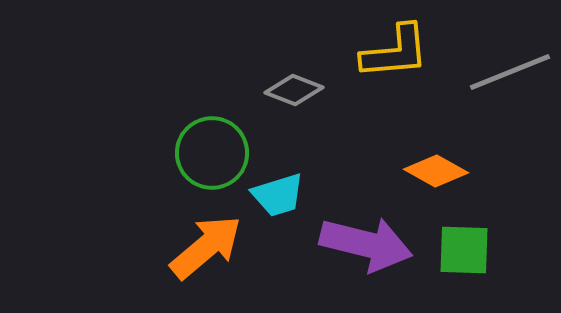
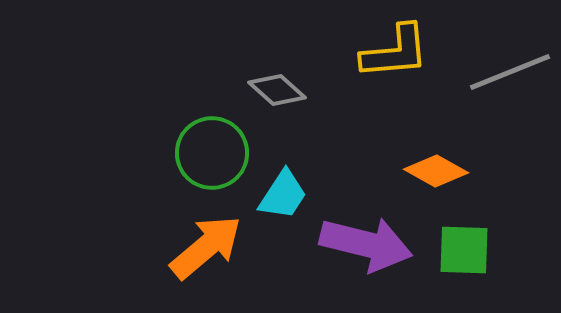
gray diamond: moved 17 px left; rotated 20 degrees clockwise
cyan trapezoid: moved 5 px right; rotated 40 degrees counterclockwise
